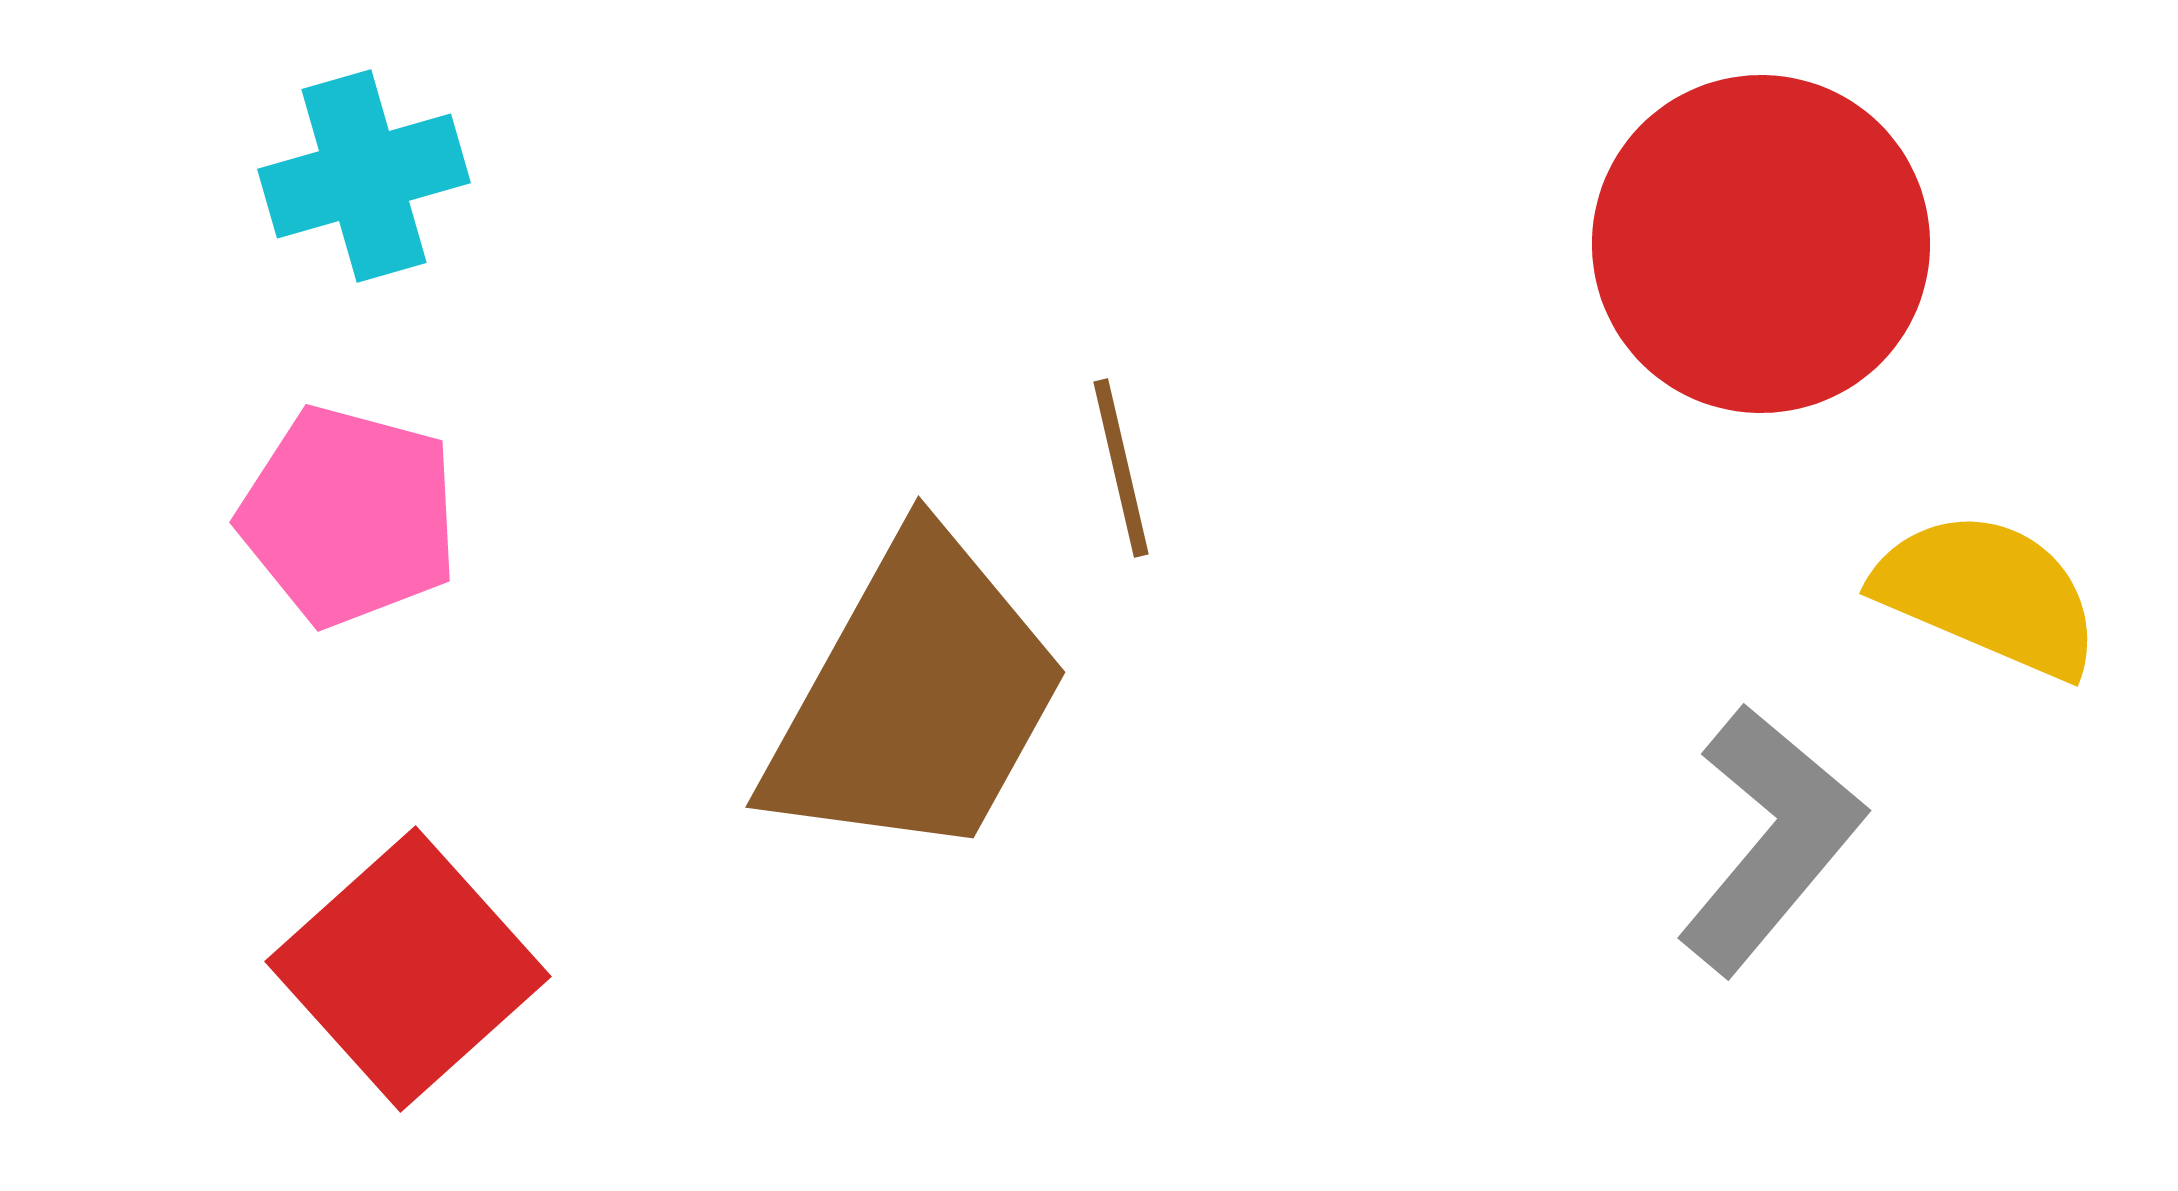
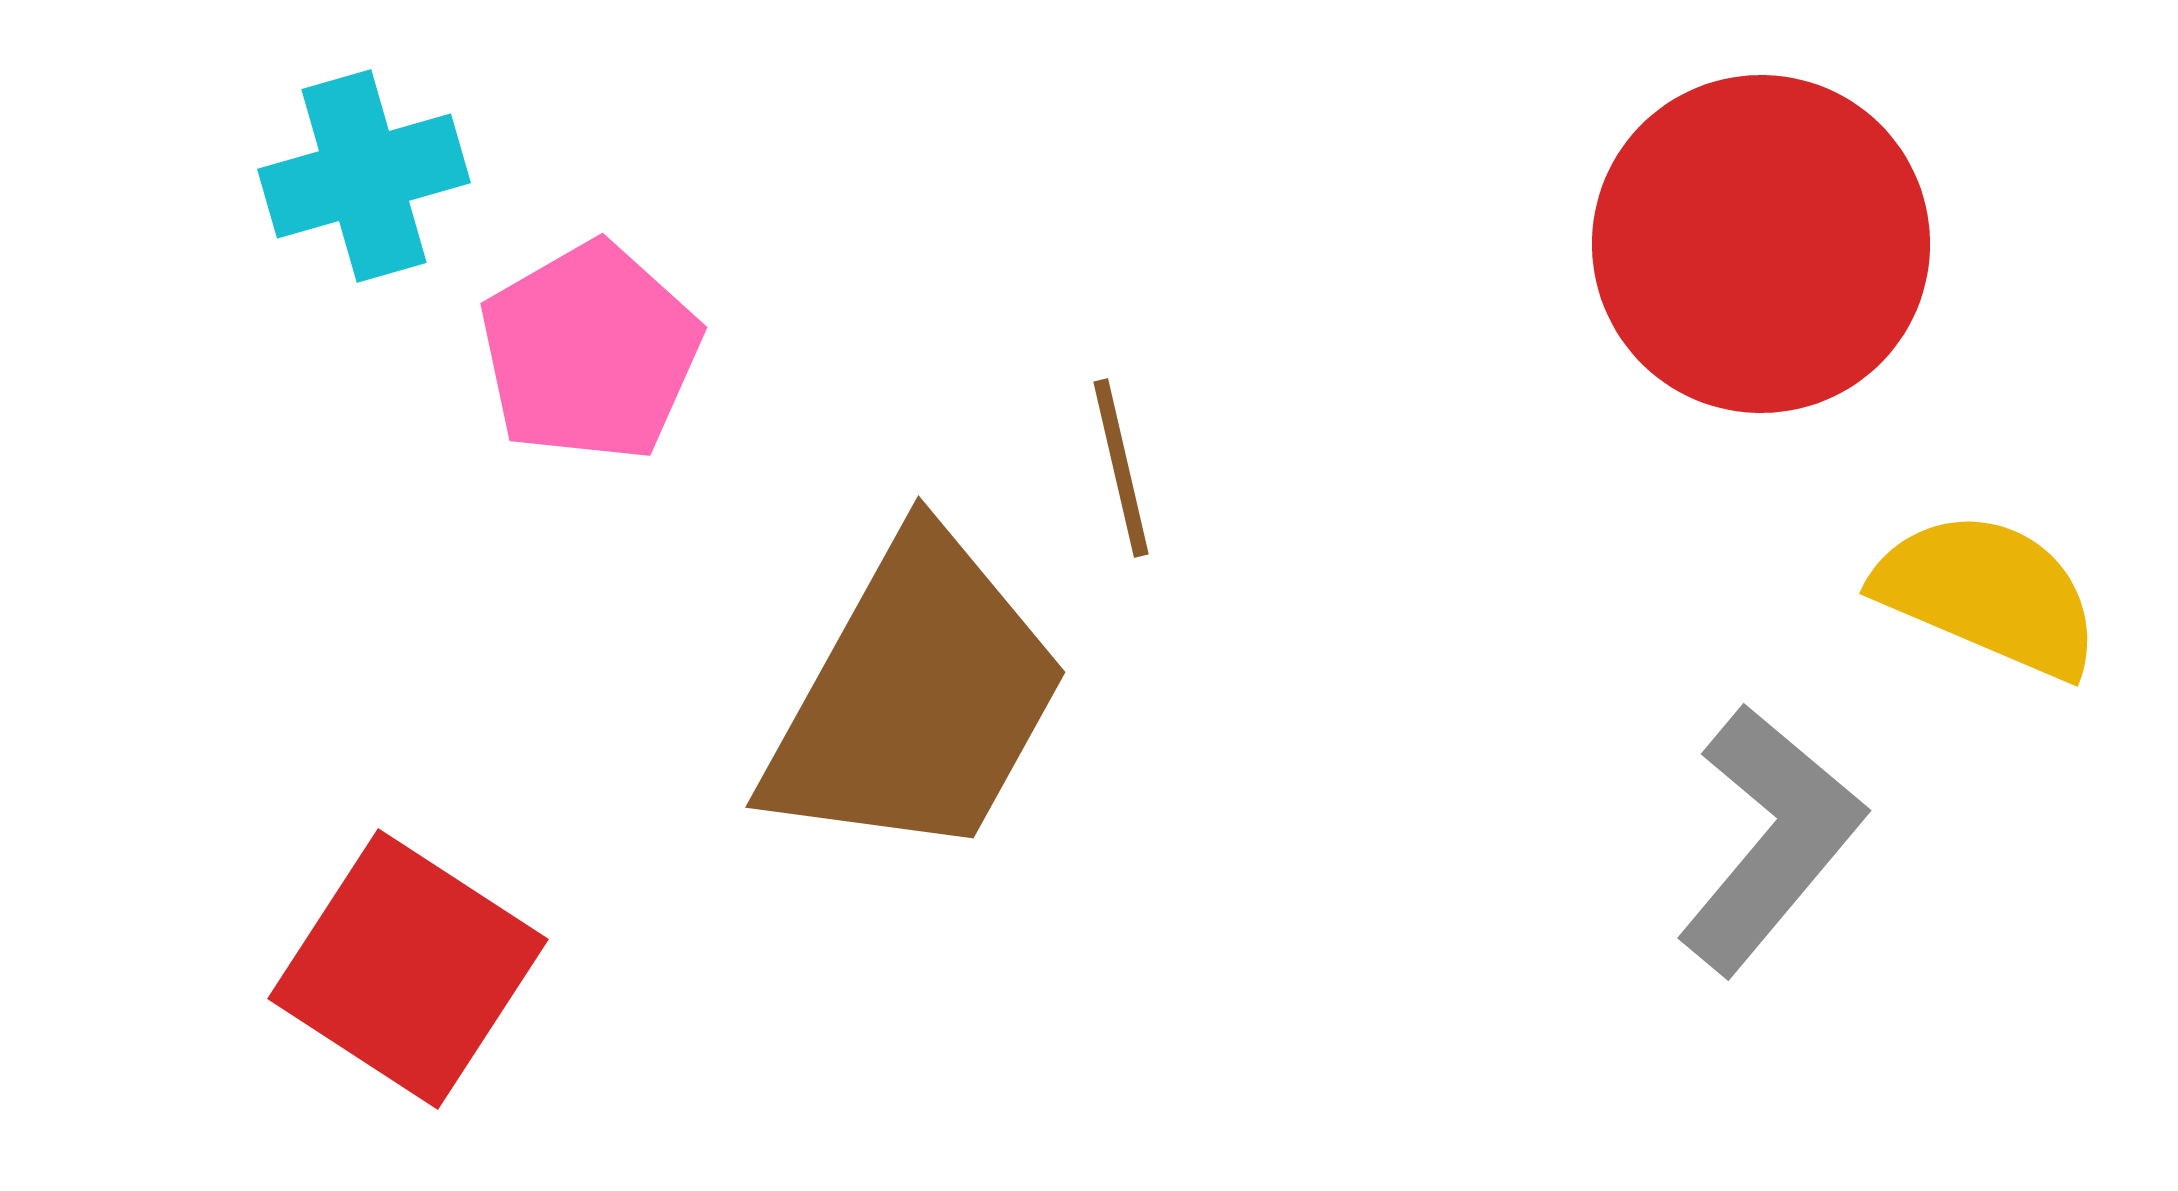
pink pentagon: moved 241 px right, 164 px up; rotated 27 degrees clockwise
red square: rotated 15 degrees counterclockwise
